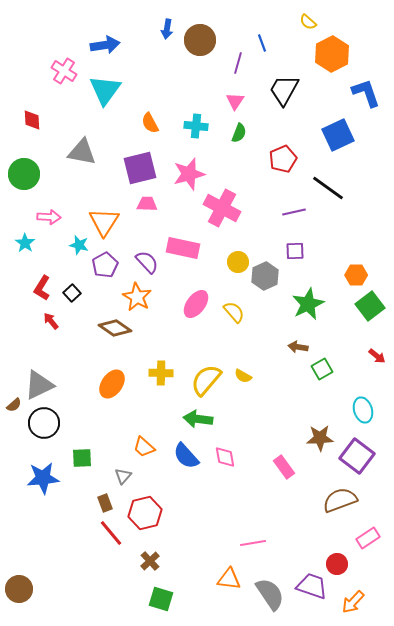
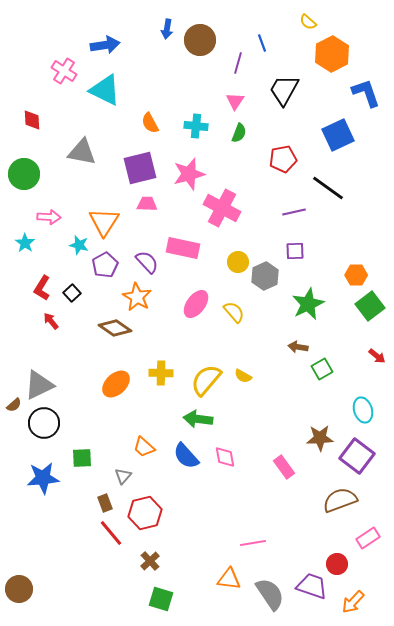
cyan triangle at (105, 90): rotated 40 degrees counterclockwise
red pentagon at (283, 159): rotated 12 degrees clockwise
orange ellipse at (112, 384): moved 4 px right; rotated 12 degrees clockwise
